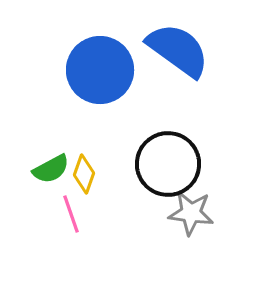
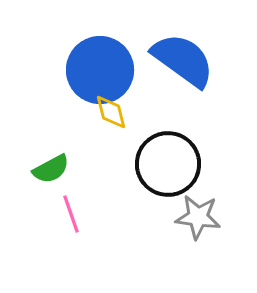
blue semicircle: moved 5 px right, 10 px down
yellow diamond: moved 27 px right, 62 px up; rotated 33 degrees counterclockwise
gray star: moved 7 px right, 4 px down
